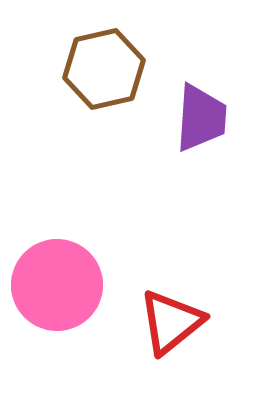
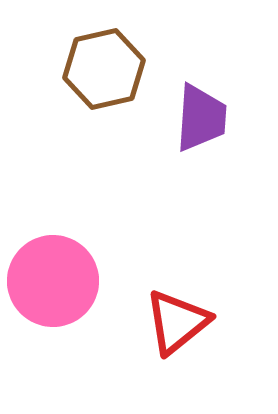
pink circle: moved 4 px left, 4 px up
red triangle: moved 6 px right
